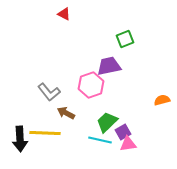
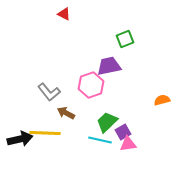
black arrow: rotated 100 degrees counterclockwise
